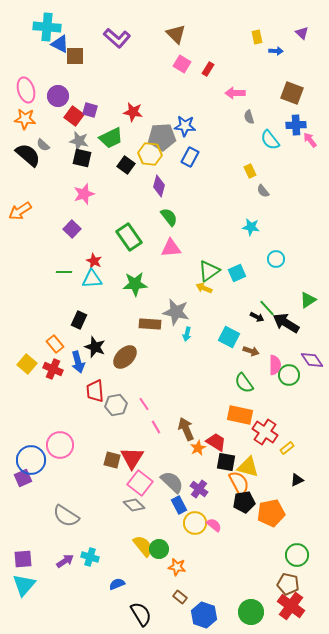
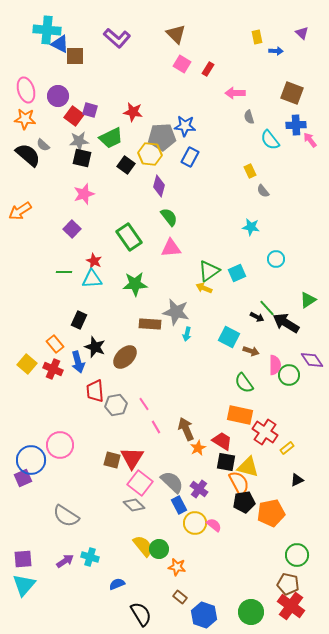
cyan cross at (47, 27): moved 3 px down
gray star at (79, 141): rotated 18 degrees counterclockwise
red trapezoid at (216, 442): moved 6 px right, 1 px up
